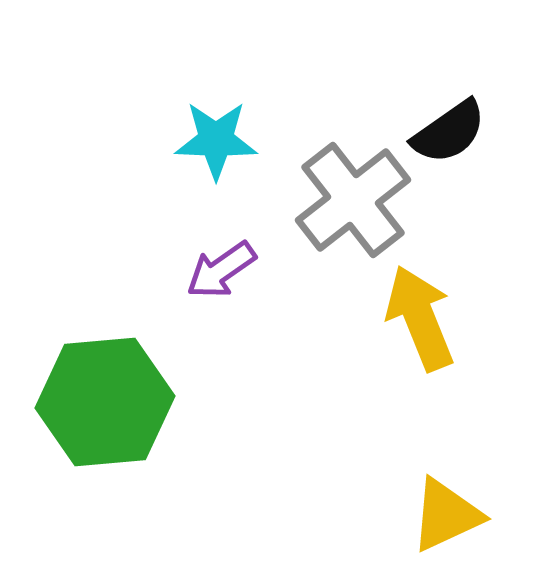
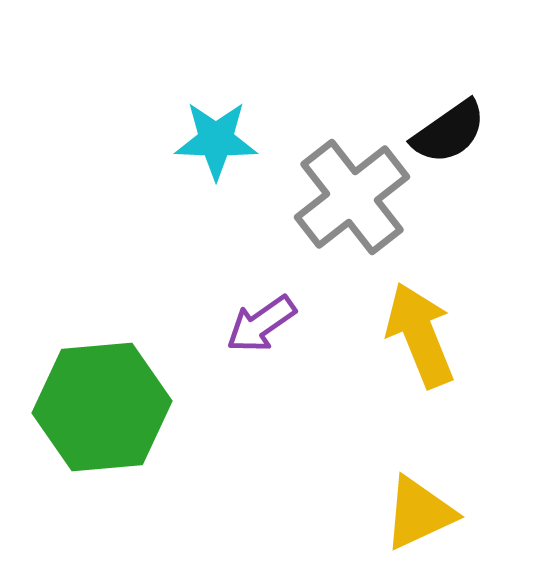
gray cross: moved 1 px left, 3 px up
purple arrow: moved 40 px right, 54 px down
yellow arrow: moved 17 px down
green hexagon: moved 3 px left, 5 px down
yellow triangle: moved 27 px left, 2 px up
